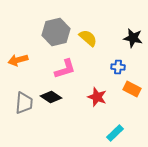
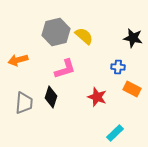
yellow semicircle: moved 4 px left, 2 px up
black diamond: rotated 75 degrees clockwise
